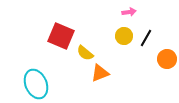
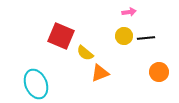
black line: rotated 54 degrees clockwise
orange circle: moved 8 px left, 13 px down
